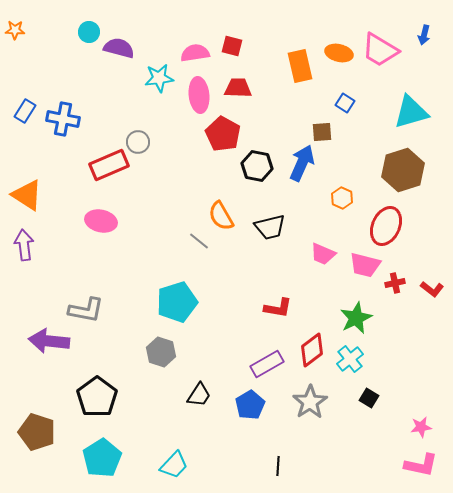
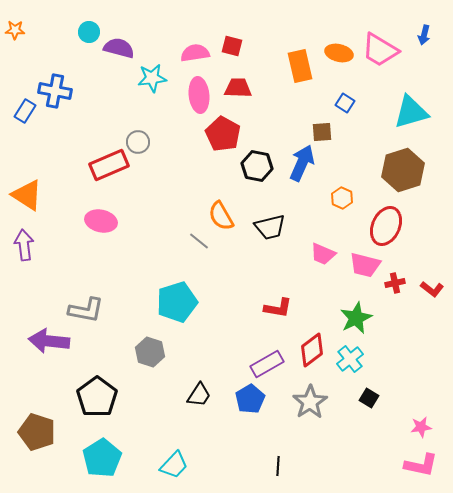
cyan star at (159, 78): moved 7 px left
blue cross at (63, 119): moved 8 px left, 28 px up
gray hexagon at (161, 352): moved 11 px left
blue pentagon at (250, 405): moved 6 px up
